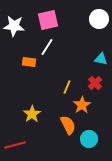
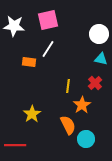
white circle: moved 15 px down
white line: moved 1 px right, 2 px down
yellow line: moved 1 px right, 1 px up; rotated 16 degrees counterclockwise
cyan circle: moved 3 px left
red line: rotated 15 degrees clockwise
